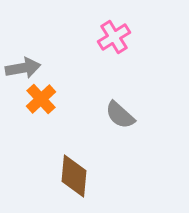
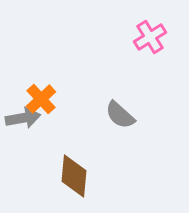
pink cross: moved 36 px right
gray arrow: moved 50 px down
